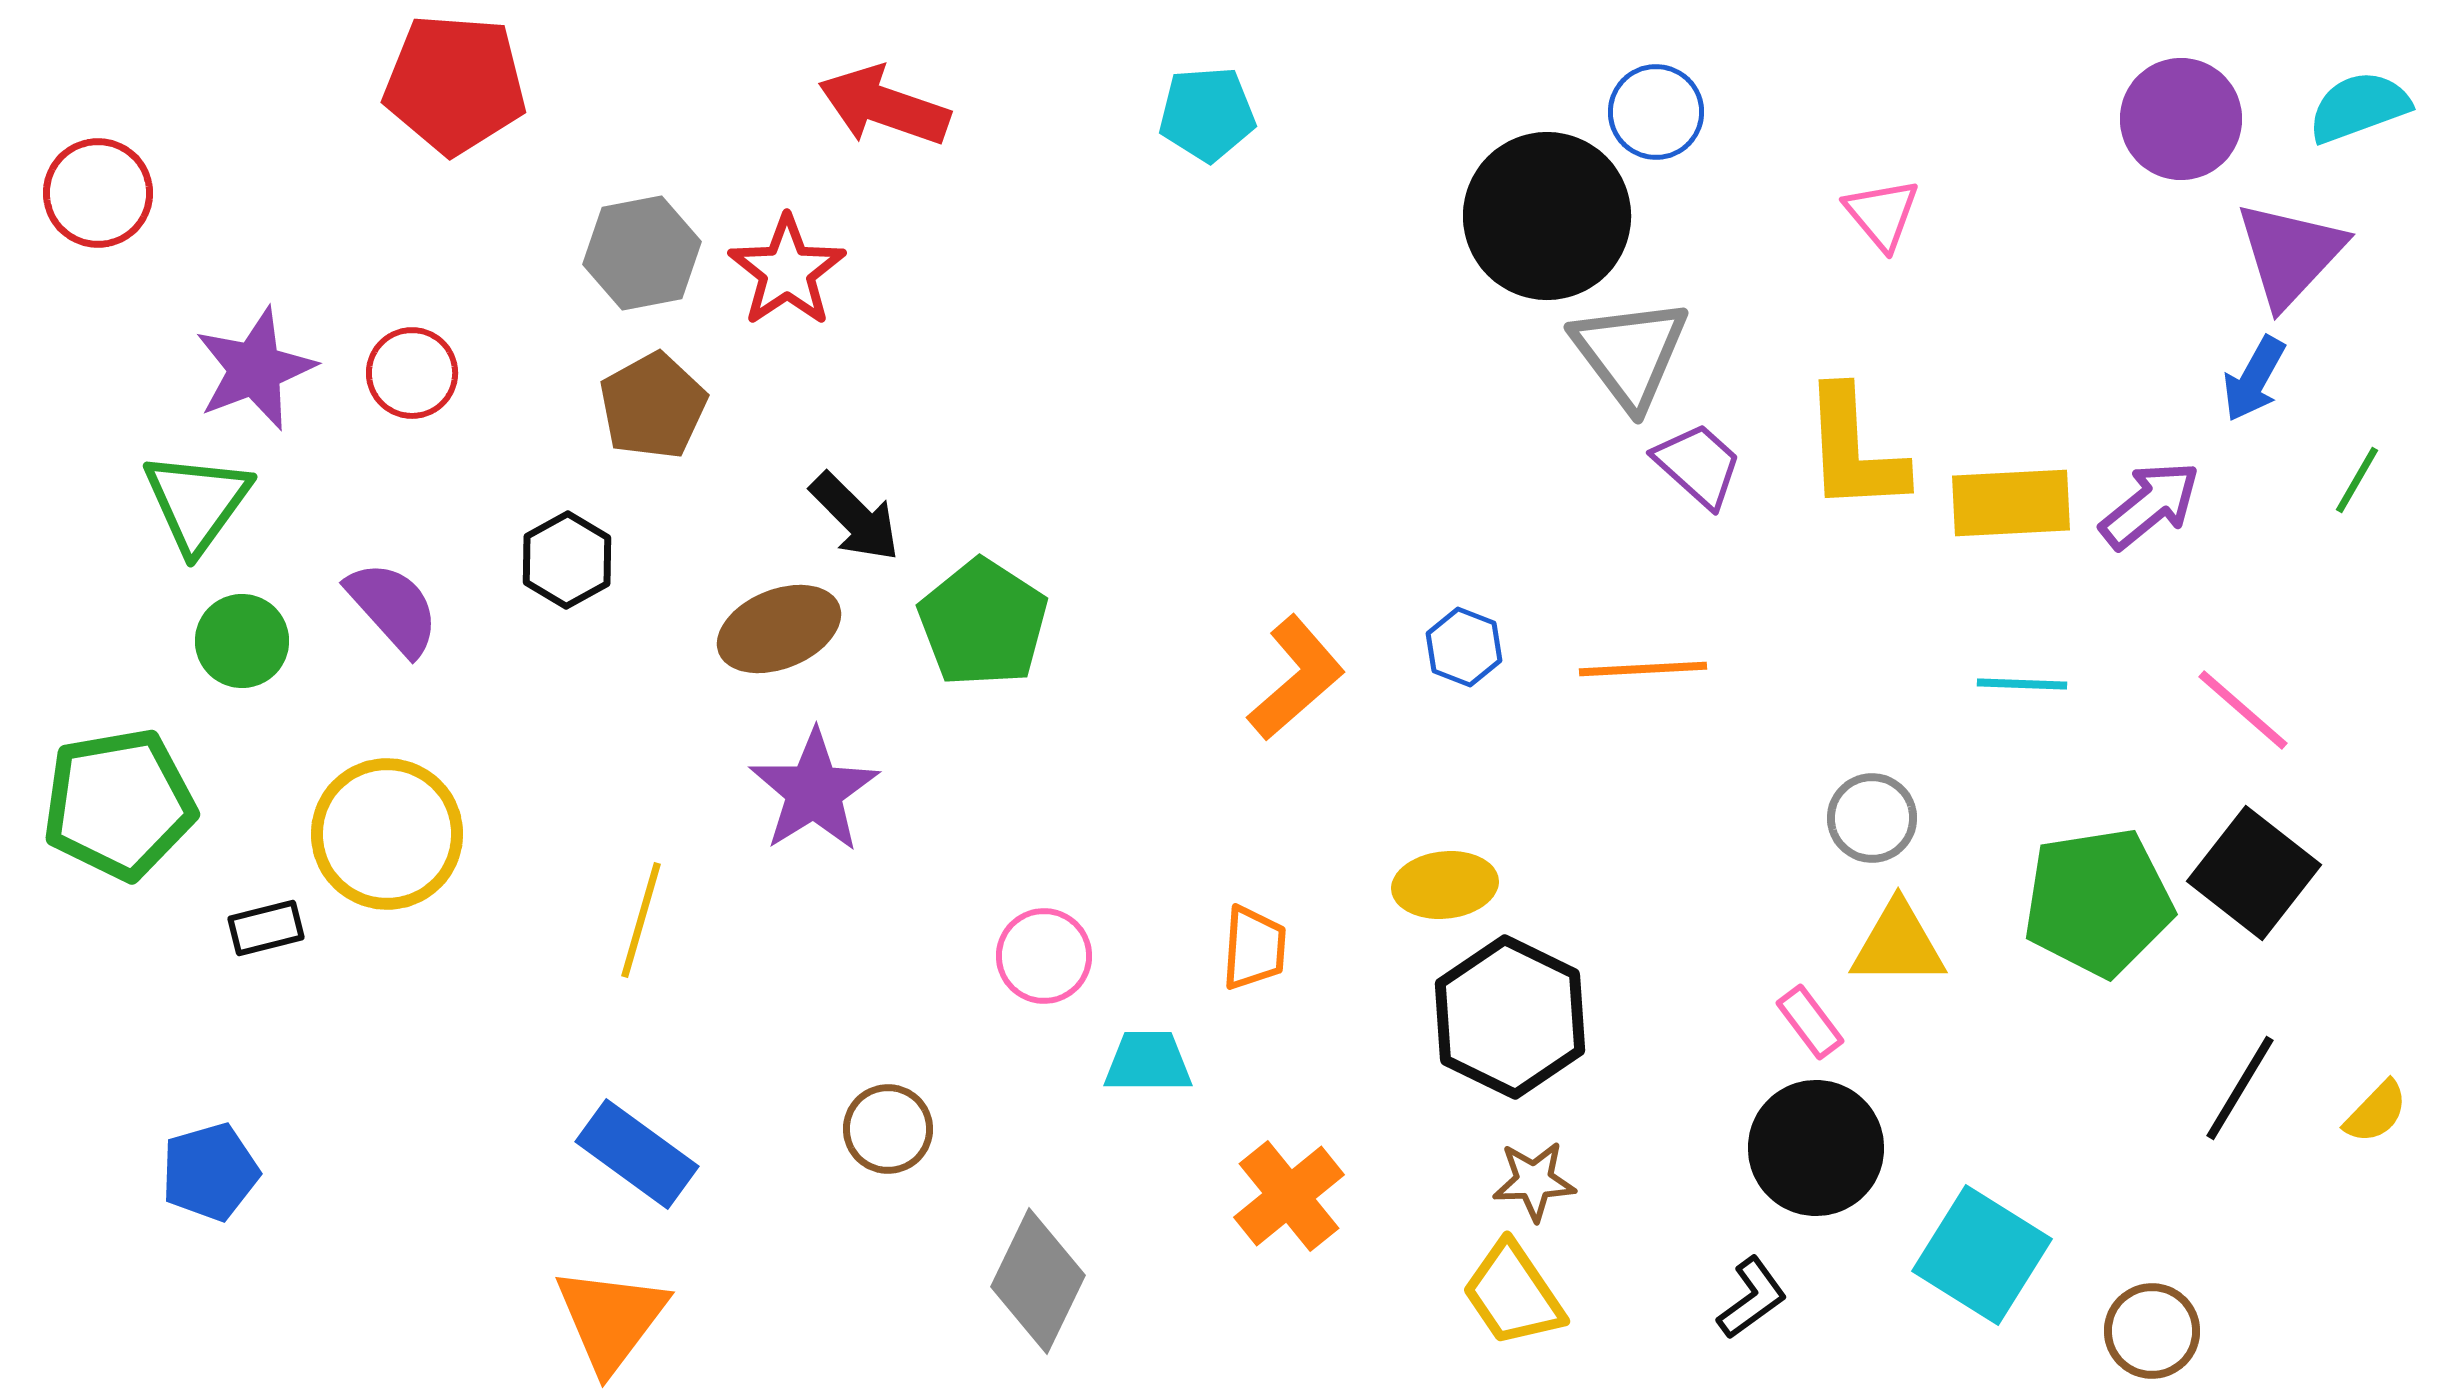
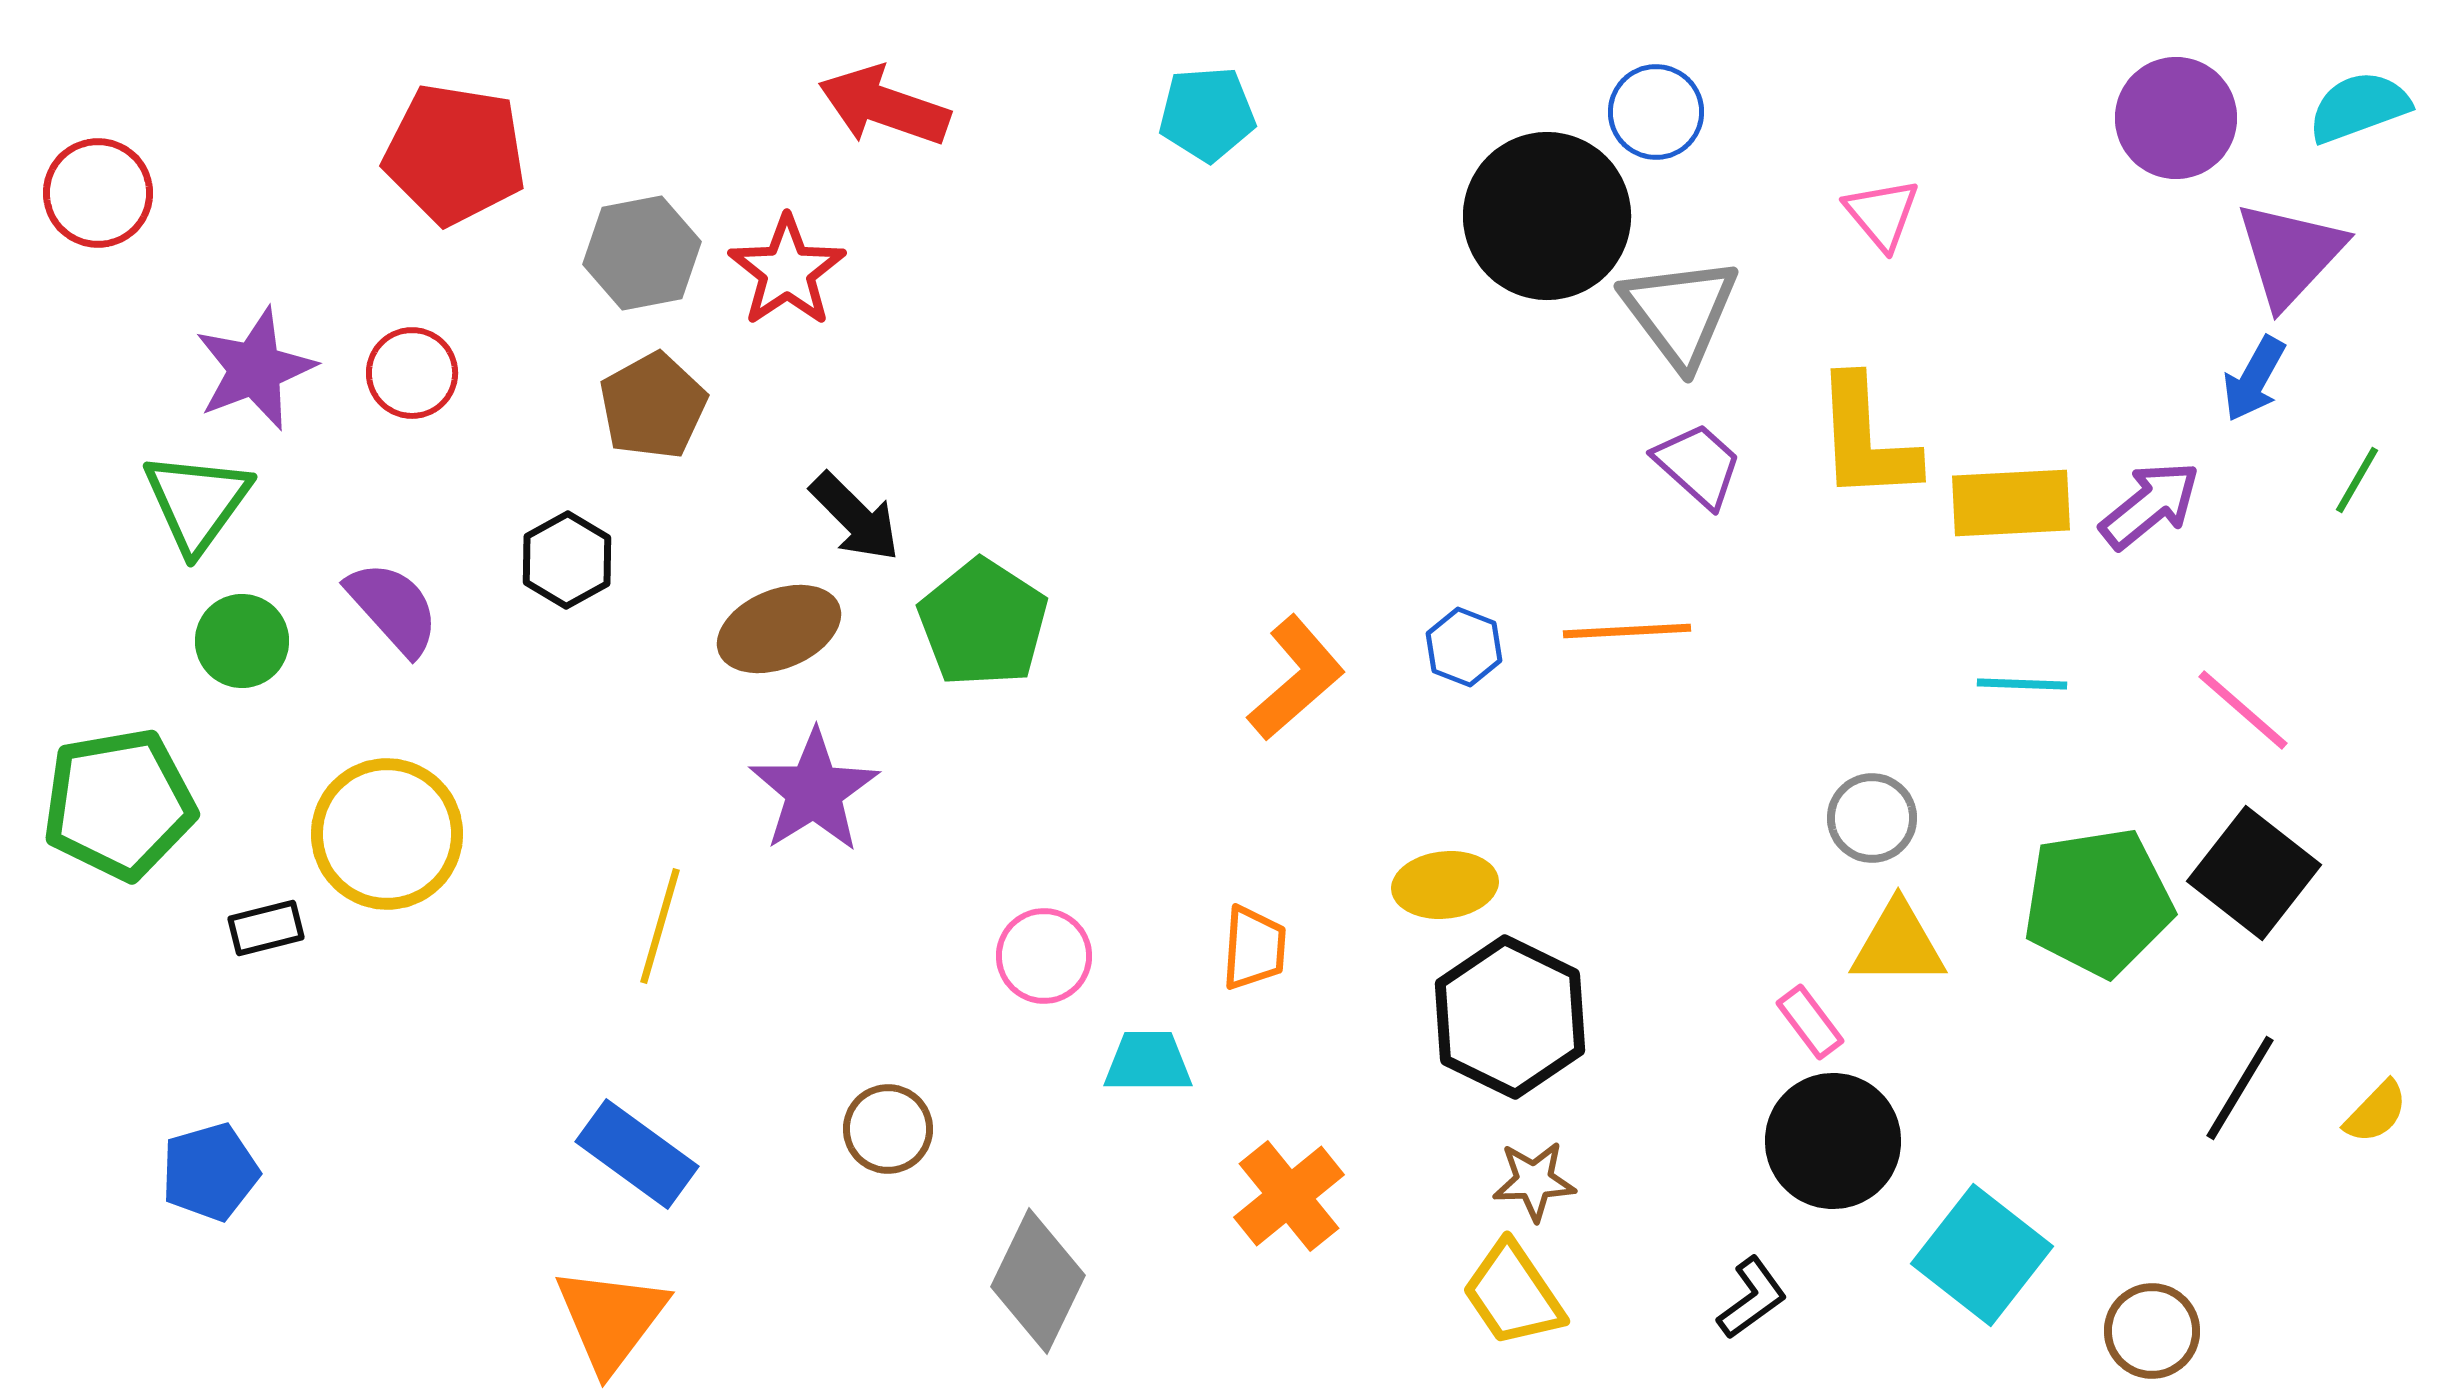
red pentagon at (455, 84): moved 70 px down; rotated 5 degrees clockwise
purple circle at (2181, 119): moved 5 px left, 1 px up
gray triangle at (1630, 353): moved 50 px right, 41 px up
yellow L-shape at (1854, 450): moved 12 px right, 11 px up
orange line at (1643, 669): moved 16 px left, 38 px up
yellow line at (641, 920): moved 19 px right, 6 px down
black circle at (1816, 1148): moved 17 px right, 7 px up
cyan square at (1982, 1255): rotated 6 degrees clockwise
